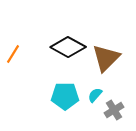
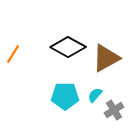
brown triangle: rotated 16 degrees clockwise
